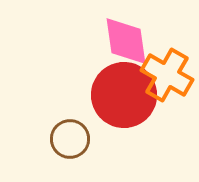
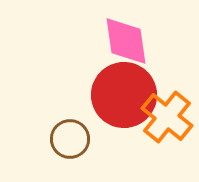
orange cross: moved 42 px down; rotated 9 degrees clockwise
